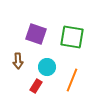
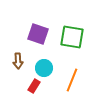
purple square: moved 2 px right
cyan circle: moved 3 px left, 1 px down
red rectangle: moved 2 px left
